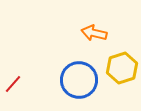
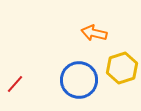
red line: moved 2 px right
